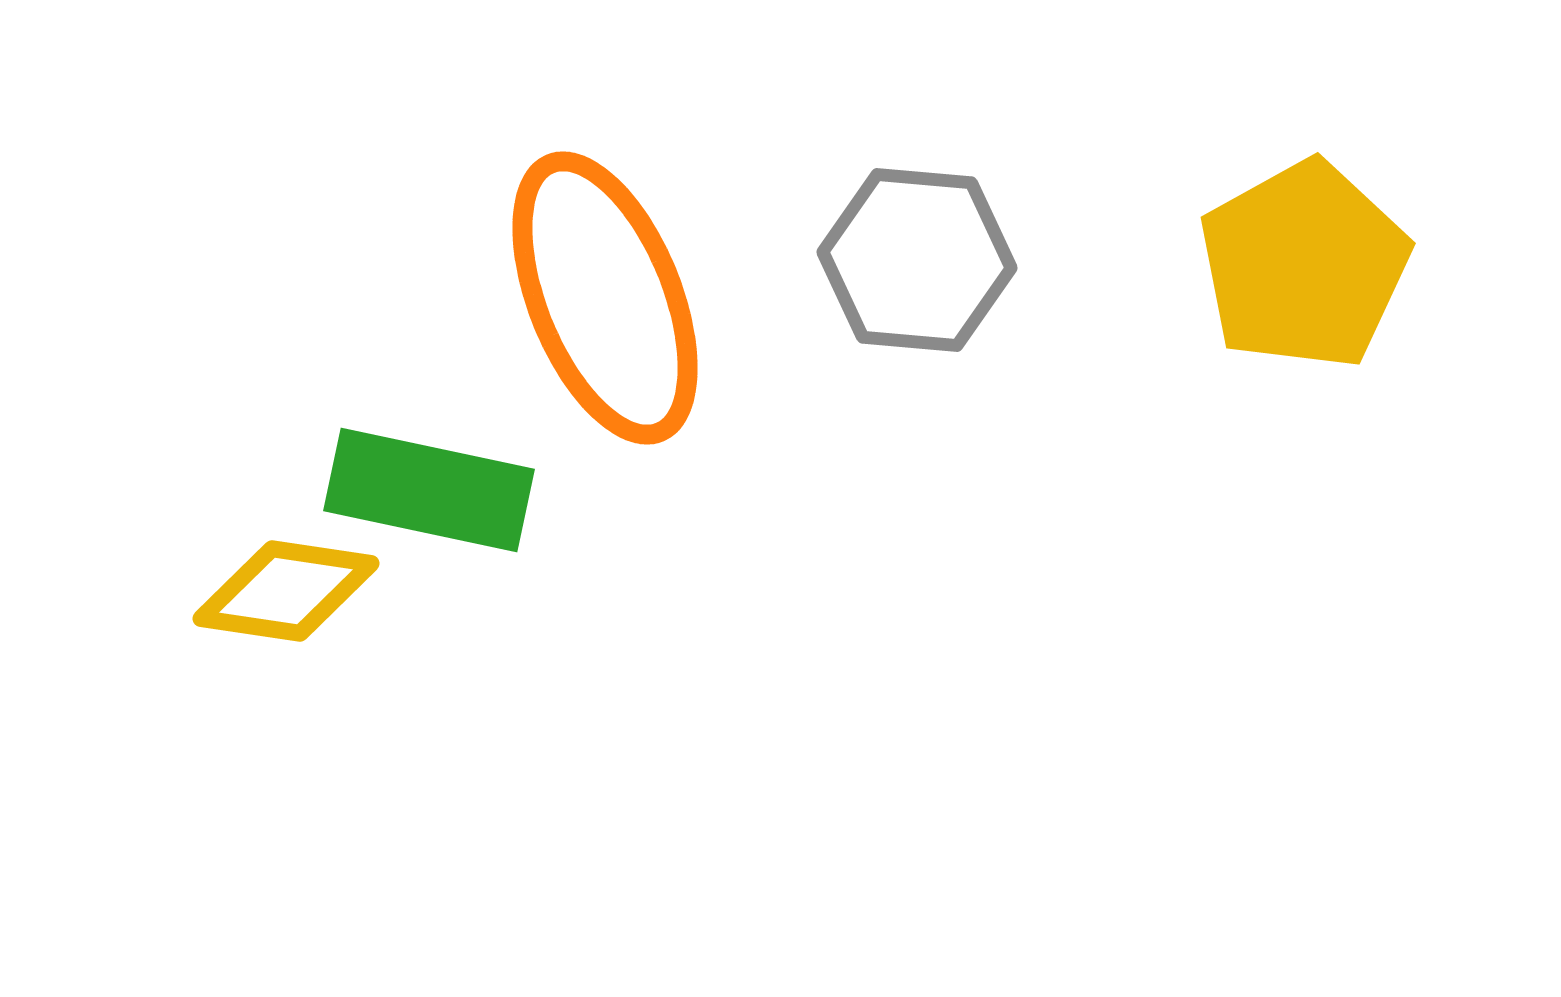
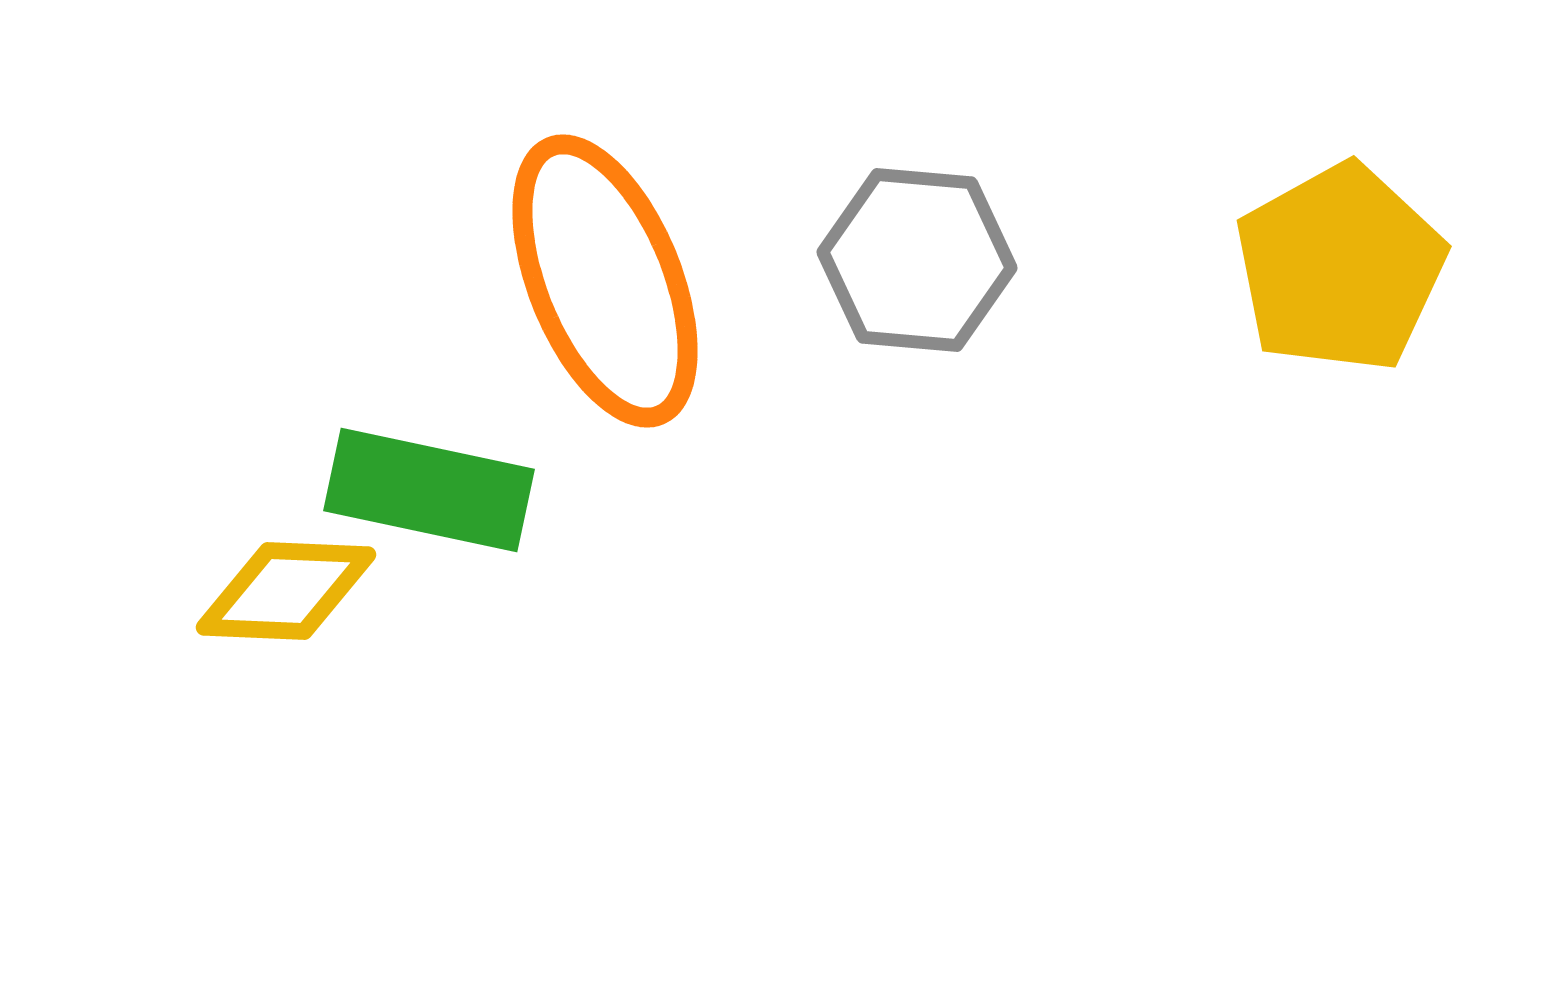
yellow pentagon: moved 36 px right, 3 px down
orange ellipse: moved 17 px up
yellow diamond: rotated 6 degrees counterclockwise
